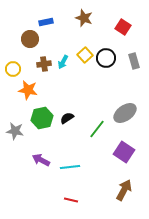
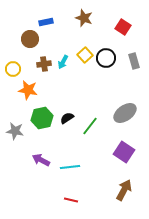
green line: moved 7 px left, 3 px up
